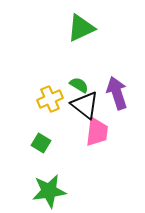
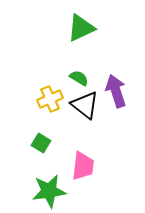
green semicircle: moved 7 px up
purple arrow: moved 1 px left, 2 px up
pink trapezoid: moved 14 px left, 34 px down
